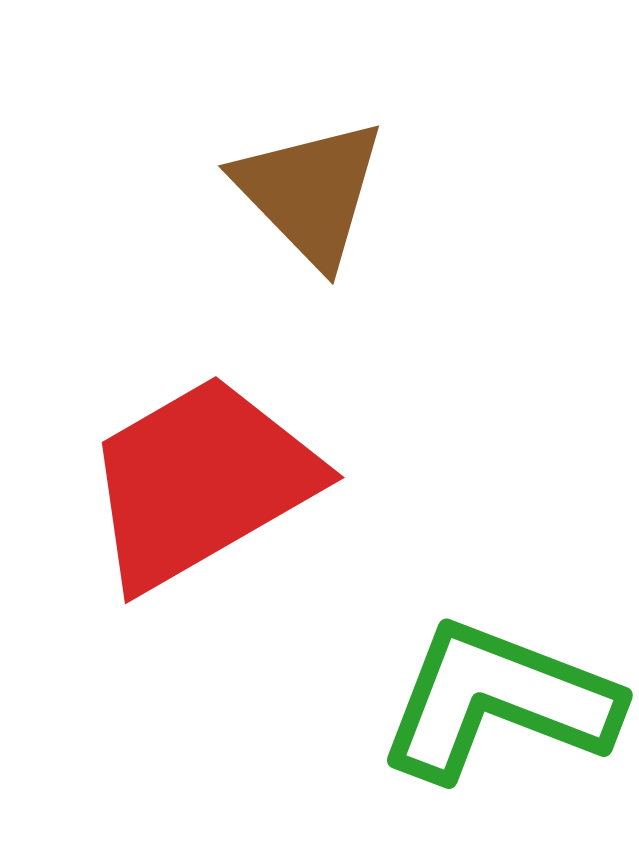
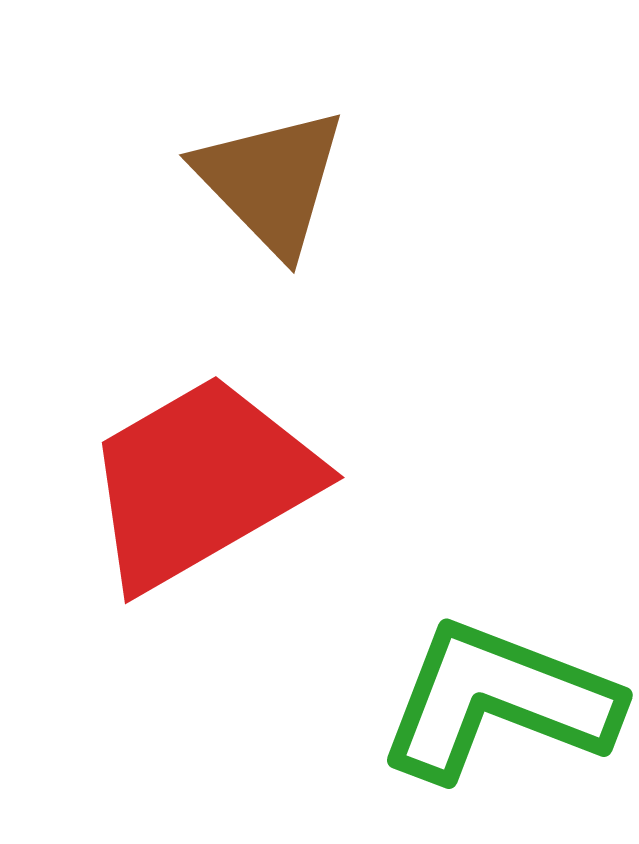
brown triangle: moved 39 px left, 11 px up
